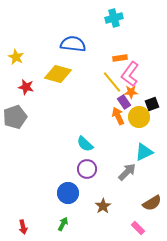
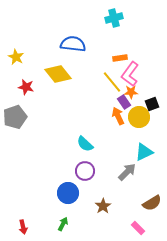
yellow diamond: rotated 36 degrees clockwise
purple circle: moved 2 px left, 2 px down
